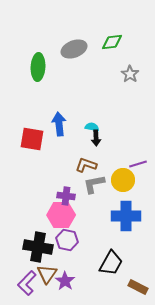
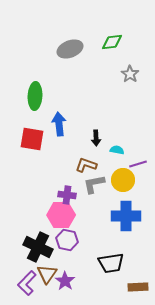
gray ellipse: moved 4 px left
green ellipse: moved 3 px left, 29 px down
cyan semicircle: moved 25 px right, 23 px down
purple cross: moved 1 px right, 1 px up
black cross: rotated 16 degrees clockwise
black trapezoid: rotated 52 degrees clockwise
brown rectangle: rotated 30 degrees counterclockwise
